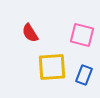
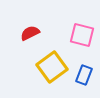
red semicircle: rotated 96 degrees clockwise
yellow square: rotated 32 degrees counterclockwise
